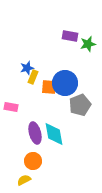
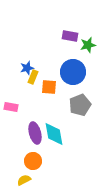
green star: moved 1 px down
blue circle: moved 8 px right, 11 px up
